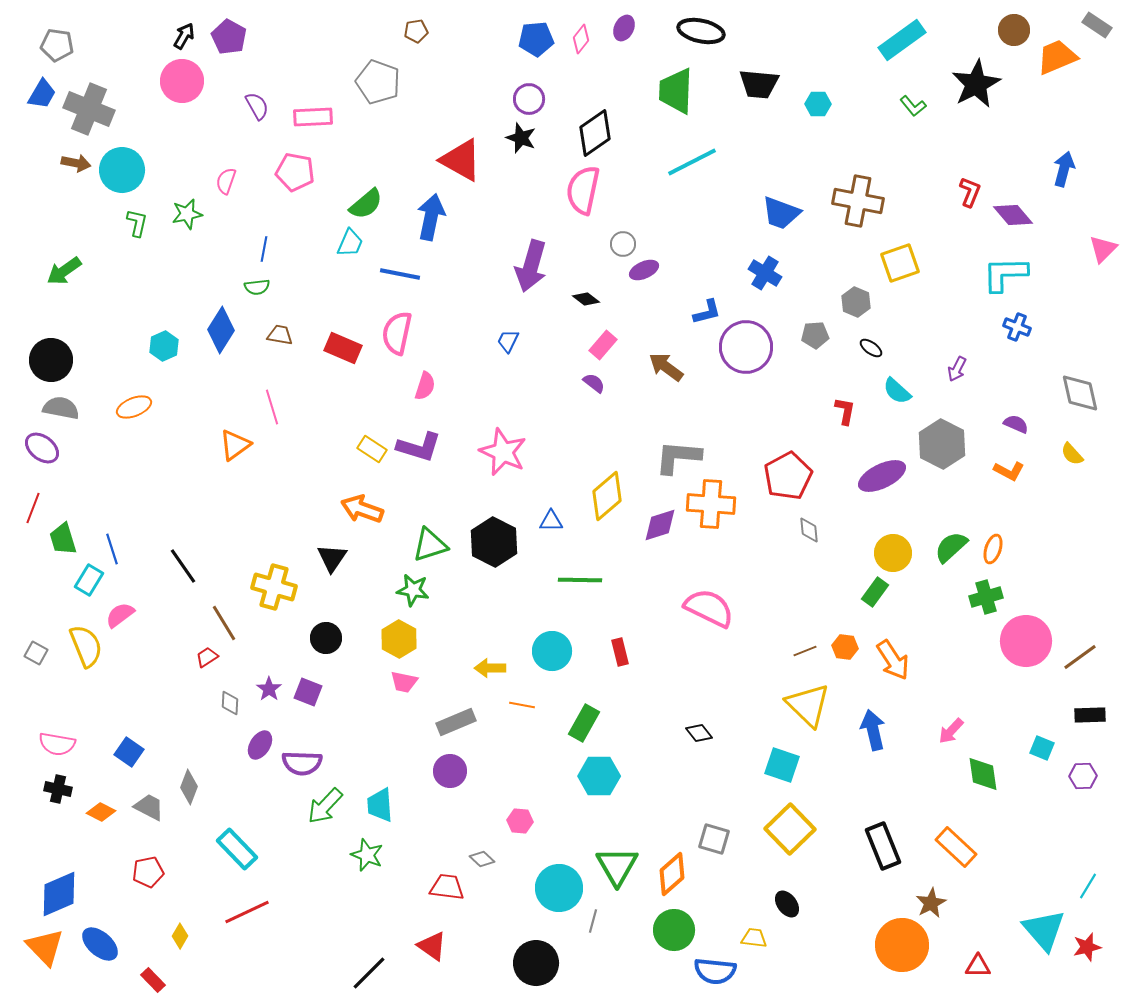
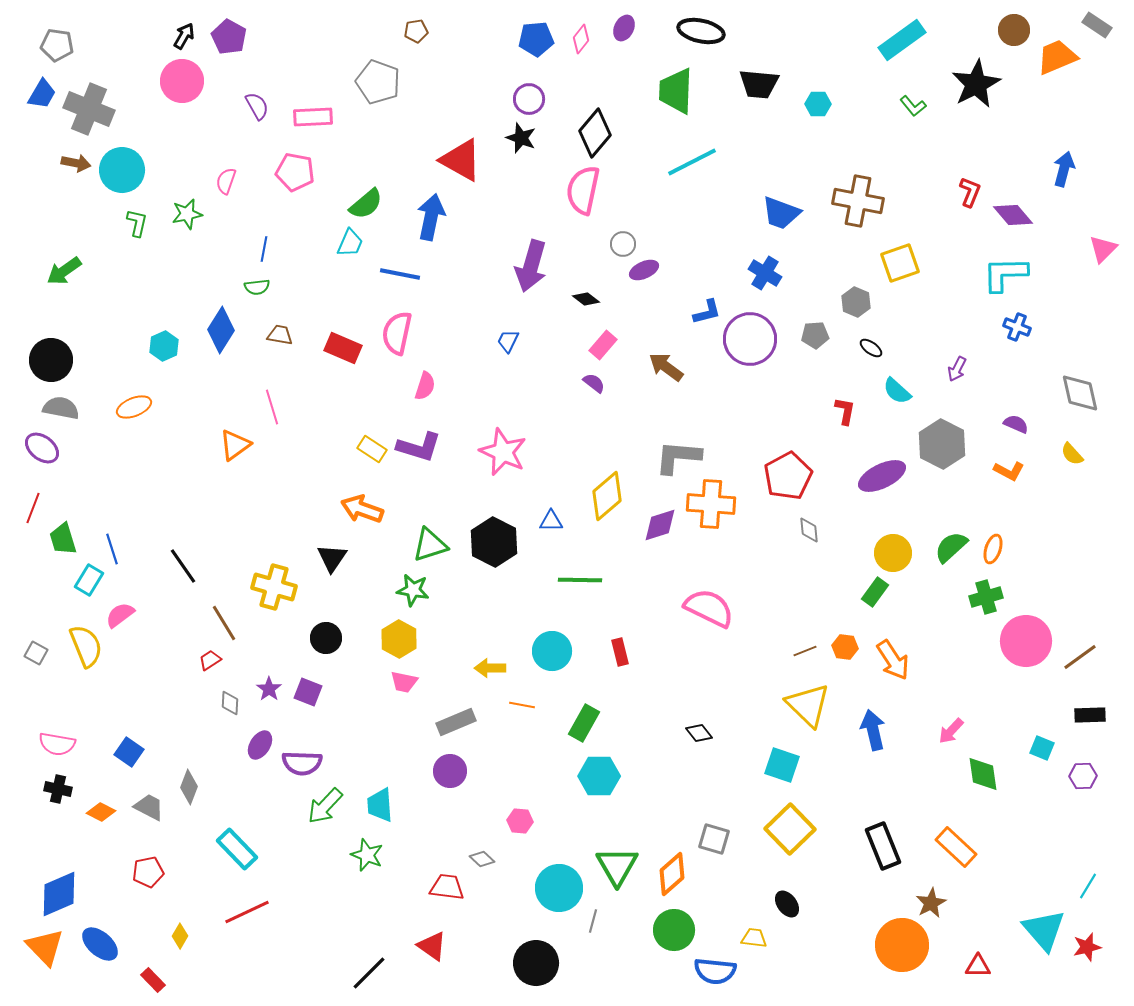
black diamond at (595, 133): rotated 15 degrees counterclockwise
purple circle at (746, 347): moved 4 px right, 8 px up
red trapezoid at (207, 657): moved 3 px right, 3 px down
